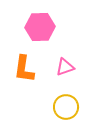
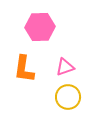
yellow circle: moved 2 px right, 10 px up
